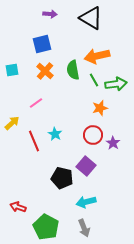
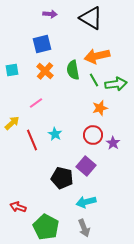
red line: moved 2 px left, 1 px up
